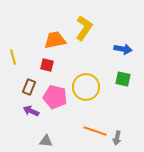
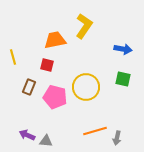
yellow L-shape: moved 2 px up
purple arrow: moved 4 px left, 24 px down
orange line: rotated 35 degrees counterclockwise
